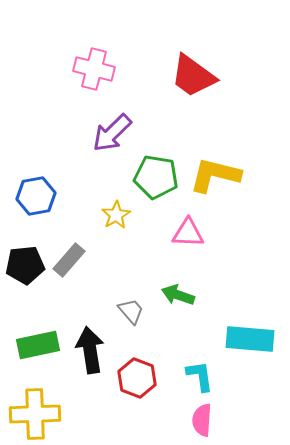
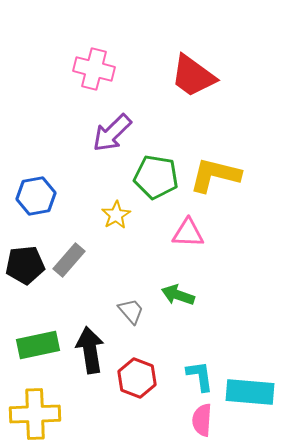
cyan rectangle: moved 53 px down
